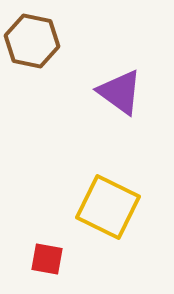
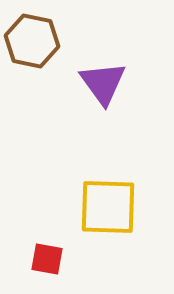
purple triangle: moved 17 px left, 9 px up; rotated 18 degrees clockwise
yellow square: rotated 24 degrees counterclockwise
